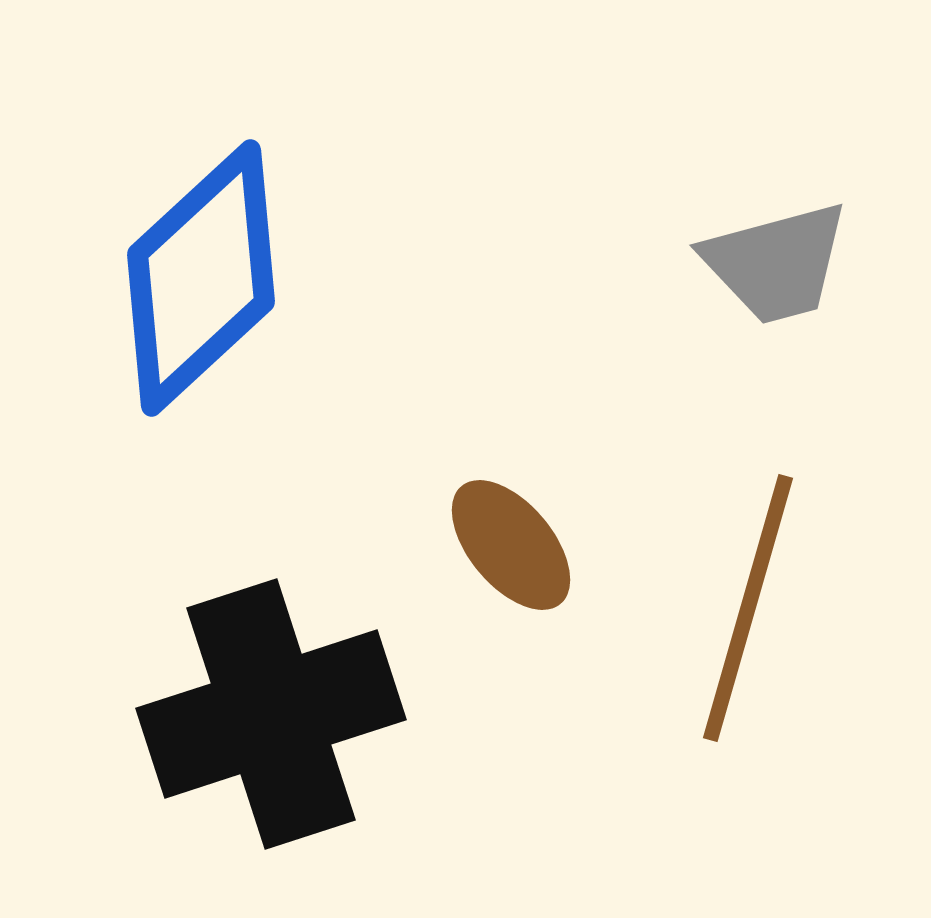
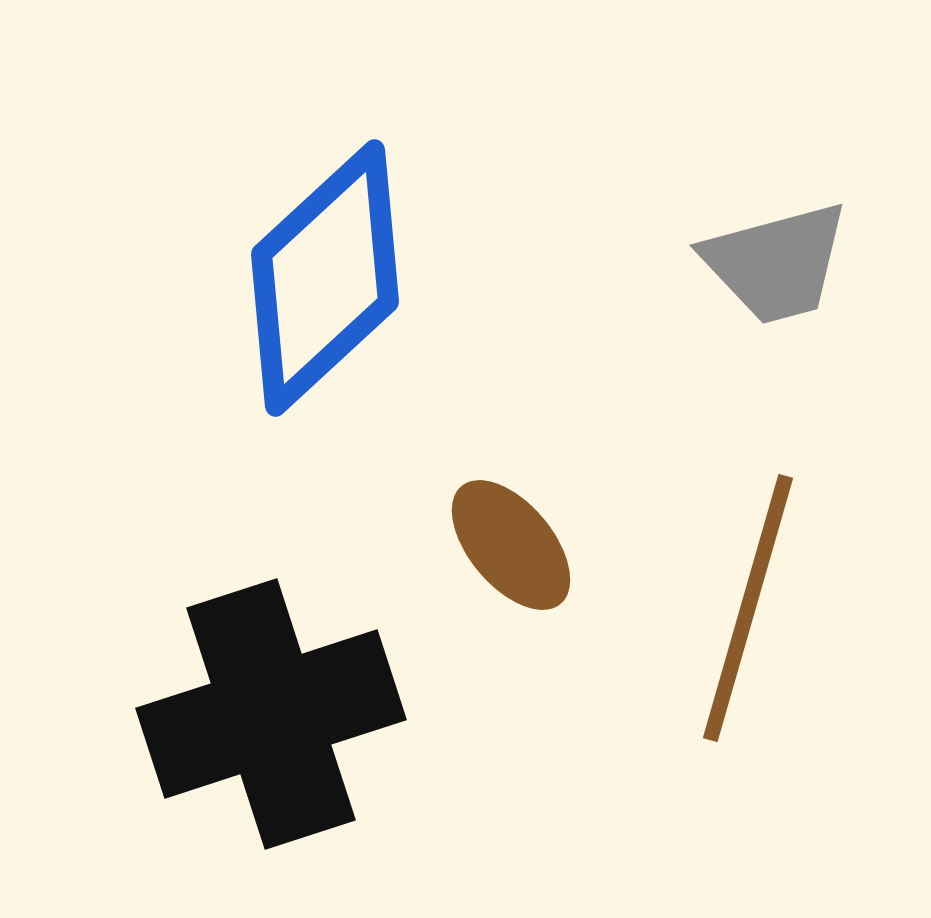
blue diamond: moved 124 px right
